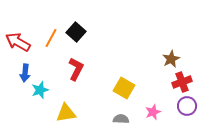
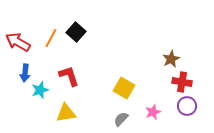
red L-shape: moved 7 px left, 7 px down; rotated 45 degrees counterclockwise
red cross: rotated 30 degrees clockwise
gray semicircle: rotated 49 degrees counterclockwise
